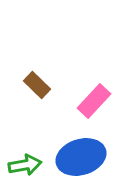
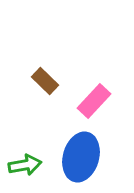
brown rectangle: moved 8 px right, 4 px up
blue ellipse: rotated 57 degrees counterclockwise
